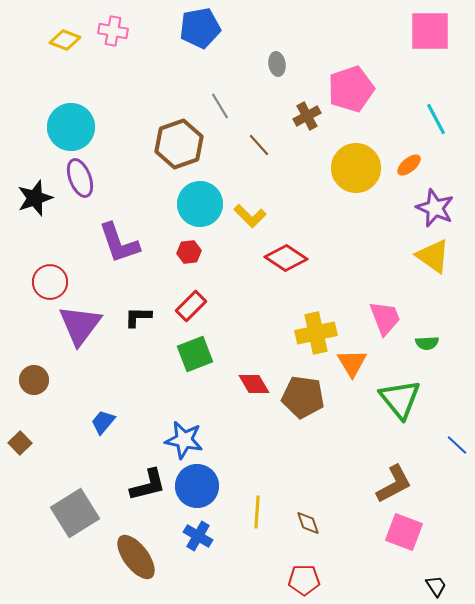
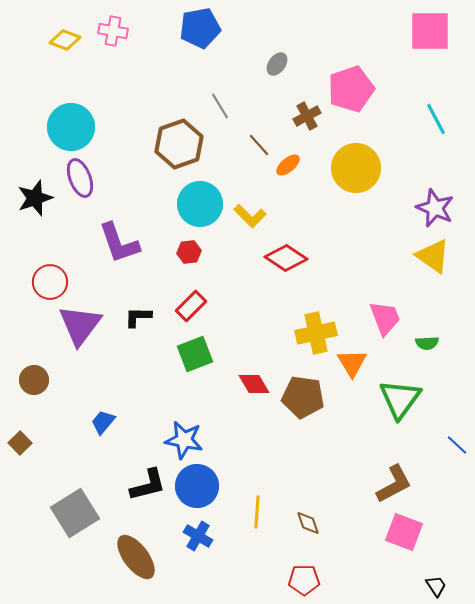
gray ellipse at (277, 64): rotated 45 degrees clockwise
orange ellipse at (409, 165): moved 121 px left
green triangle at (400, 399): rotated 15 degrees clockwise
